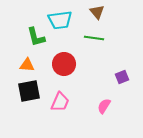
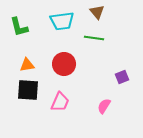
cyan trapezoid: moved 2 px right, 1 px down
green L-shape: moved 17 px left, 10 px up
orange triangle: rotated 14 degrees counterclockwise
black square: moved 1 px left, 1 px up; rotated 15 degrees clockwise
